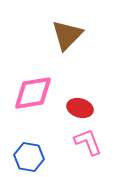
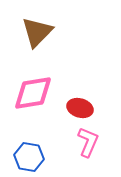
brown triangle: moved 30 px left, 3 px up
pink L-shape: rotated 44 degrees clockwise
